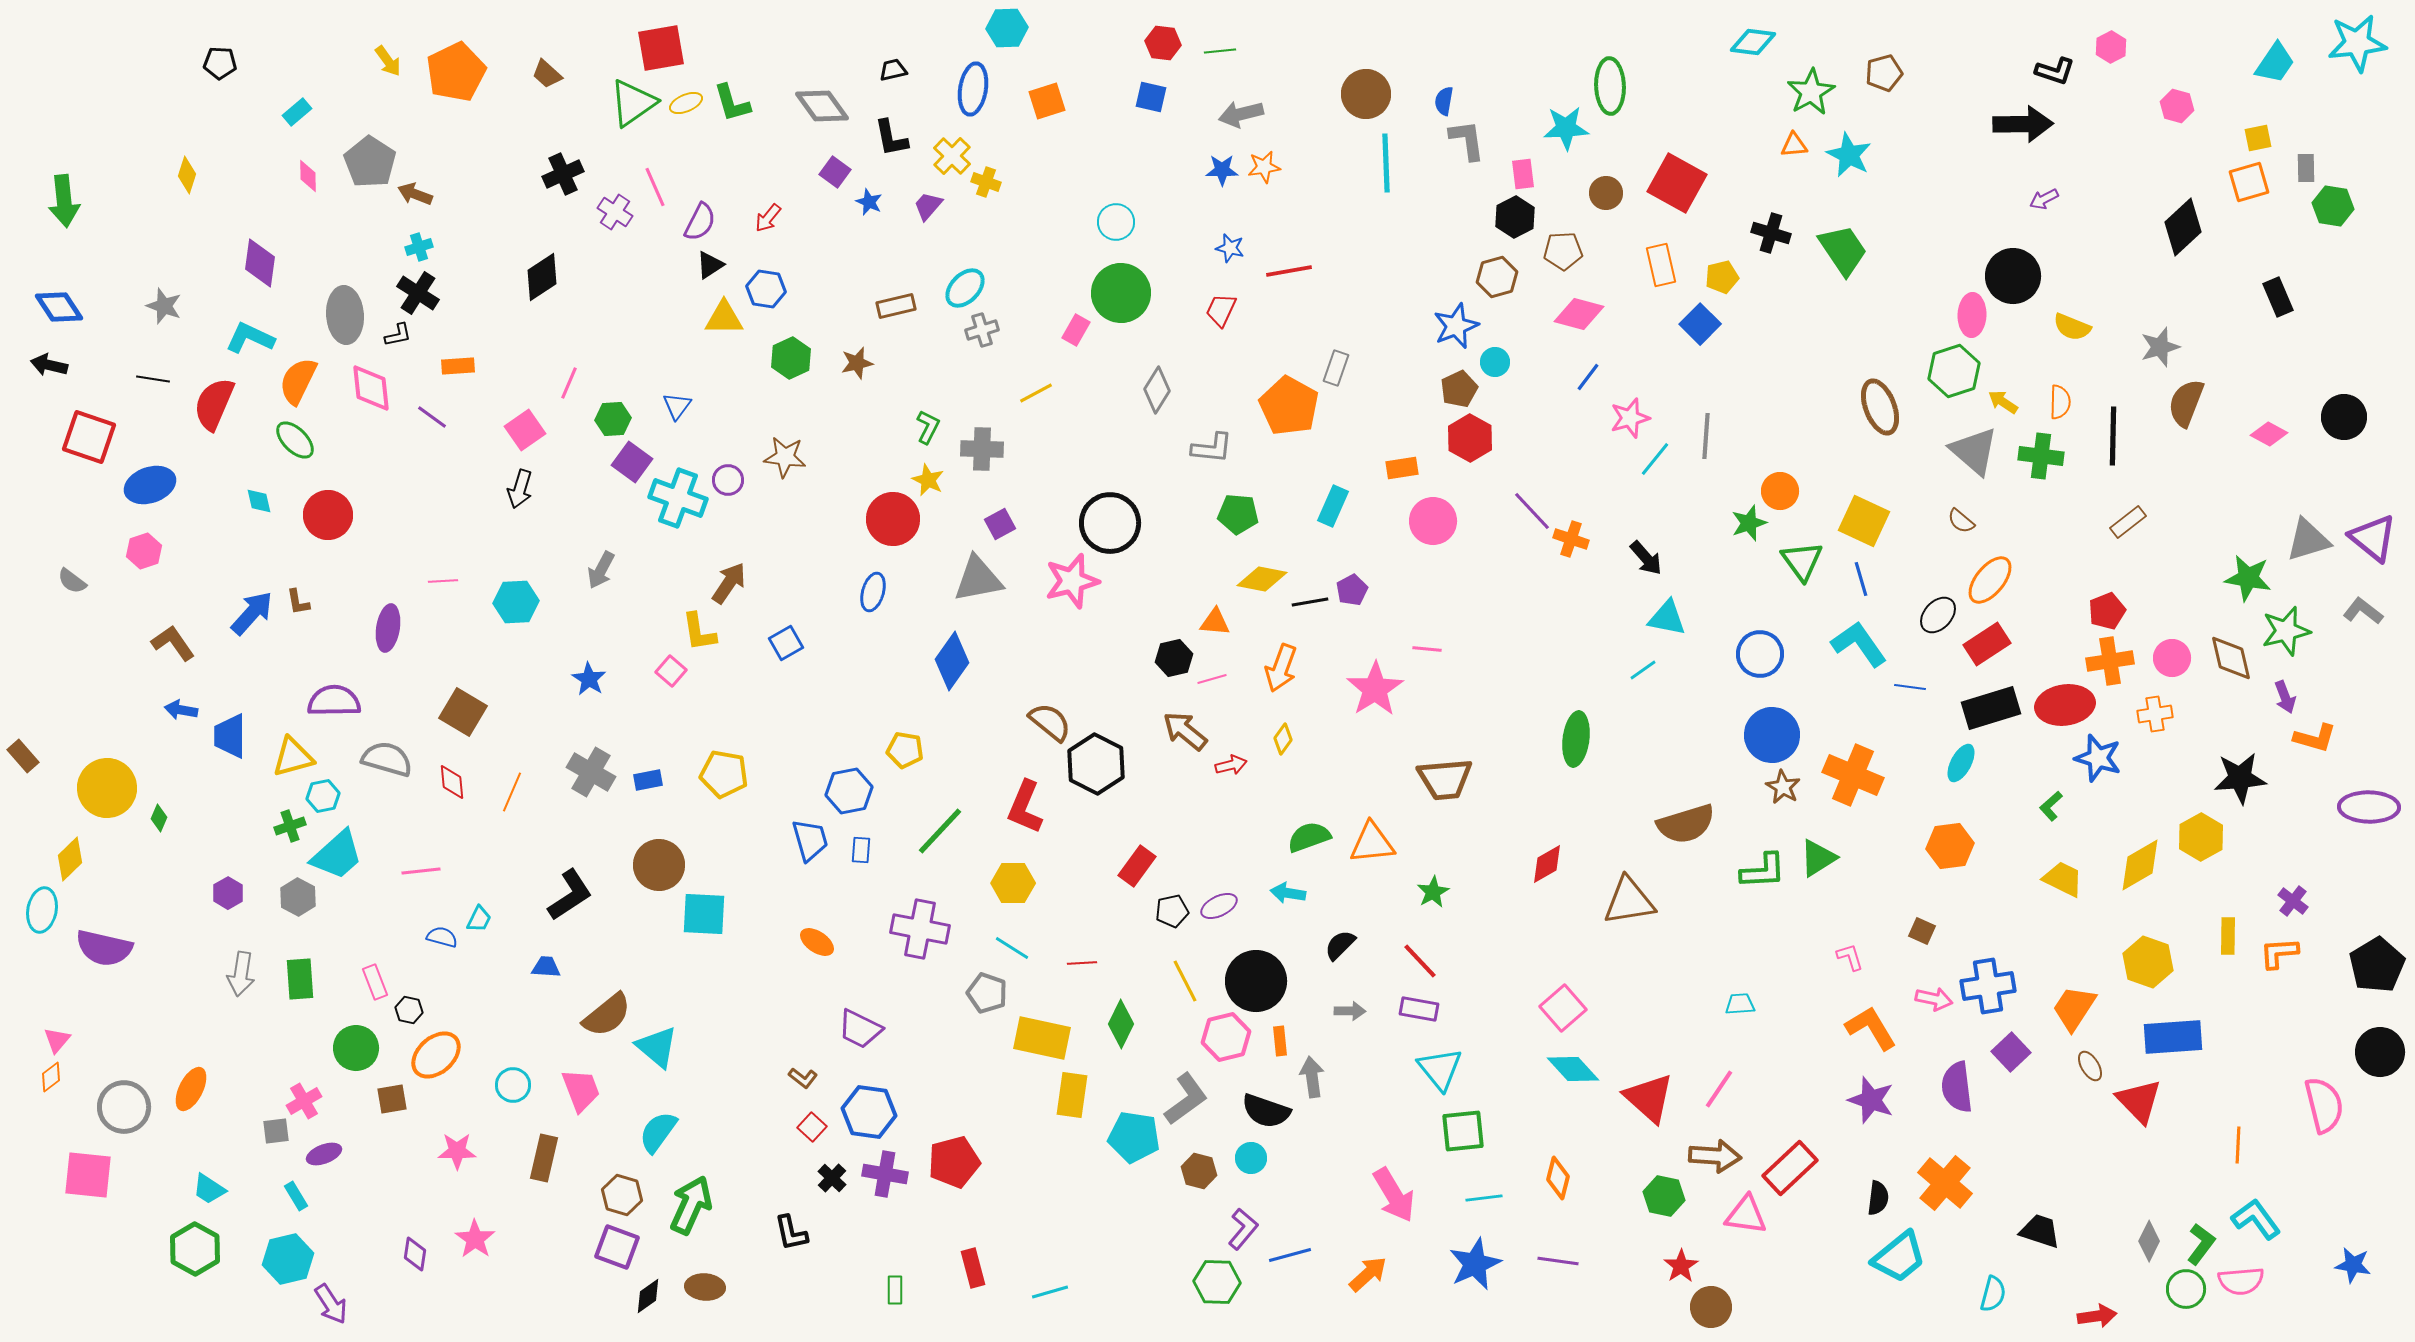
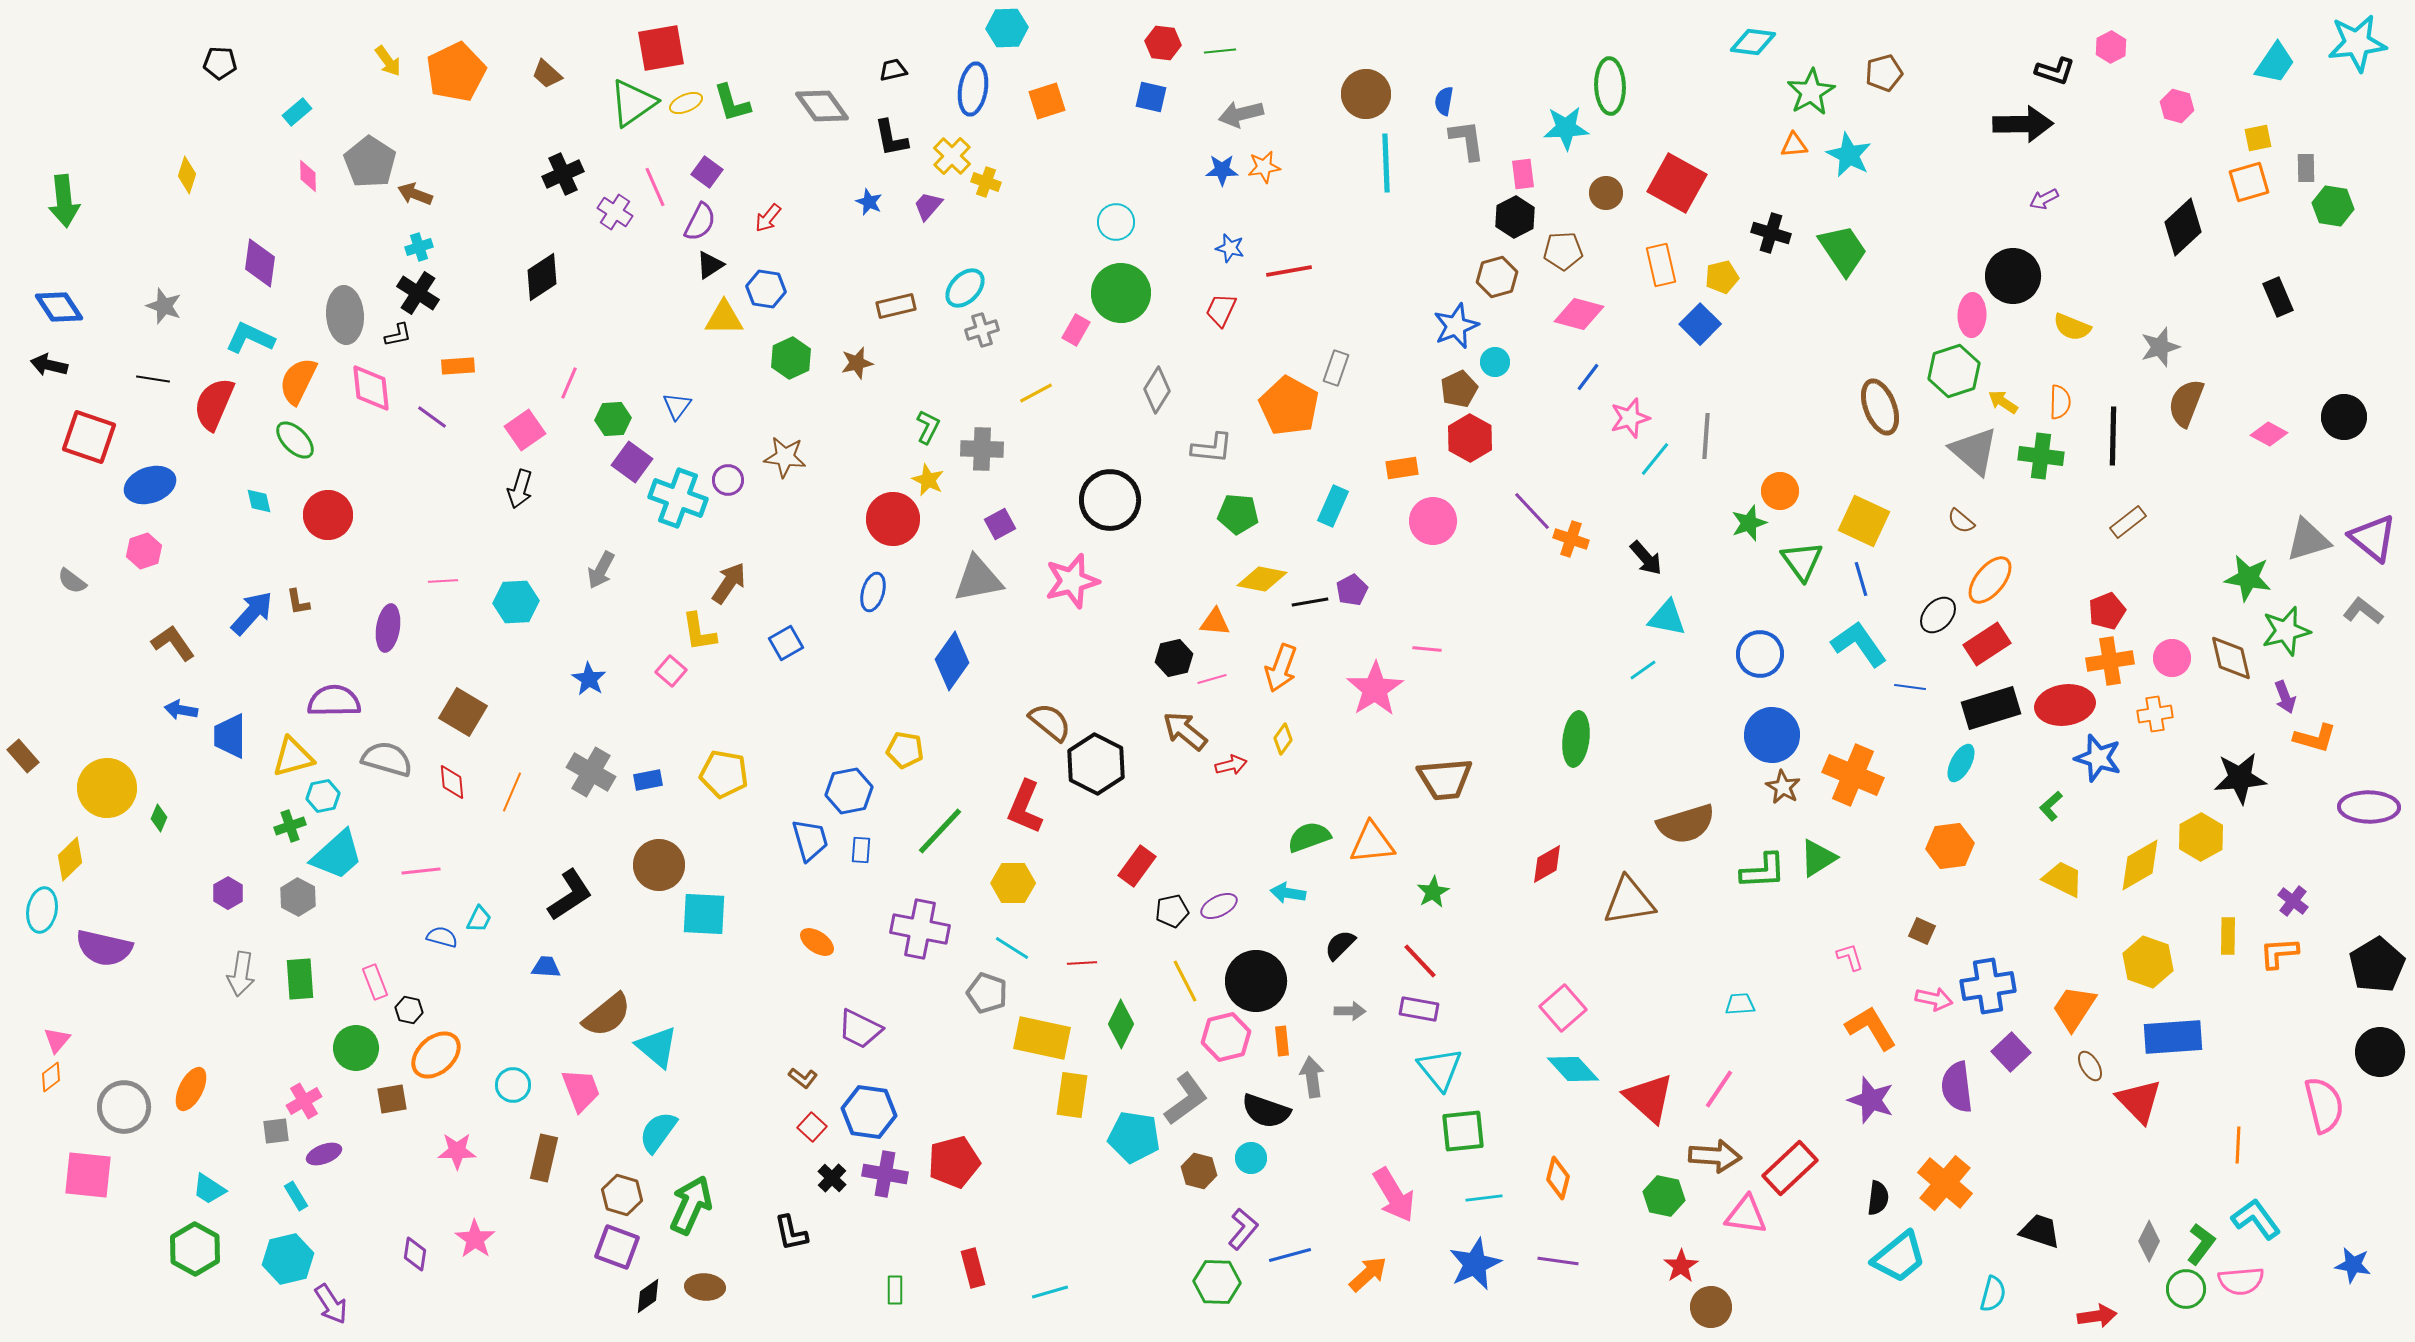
purple square at (835, 172): moved 128 px left
black circle at (1110, 523): moved 23 px up
orange rectangle at (1280, 1041): moved 2 px right
